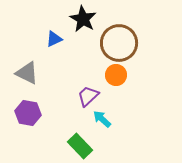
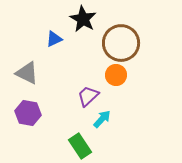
brown circle: moved 2 px right
cyan arrow: rotated 90 degrees clockwise
green rectangle: rotated 10 degrees clockwise
